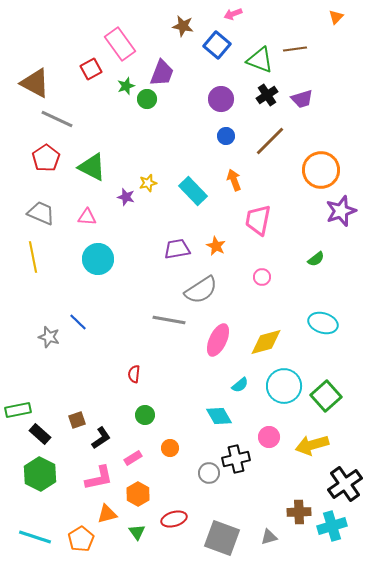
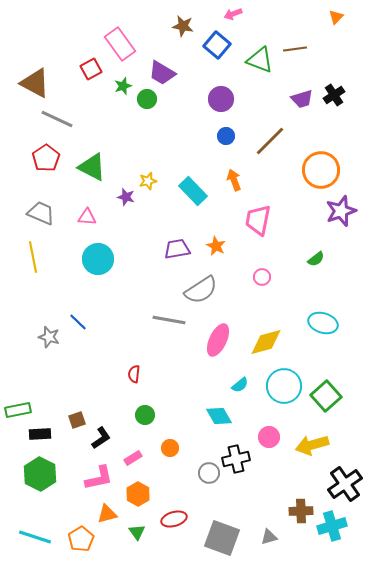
purple trapezoid at (162, 73): rotated 100 degrees clockwise
green star at (126, 86): moved 3 px left
black cross at (267, 95): moved 67 px right
yellow star at (148, 183): moved 2 px up
black rectangle at (40, 434): rotated 45 degrees counterclockwise
brown cross at (299, 512): moved 2 px right, 1 px up
